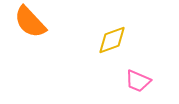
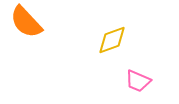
orange semicircle: moved 4 px left
